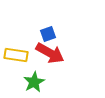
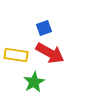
blue square: moved 4 px left, 6 px up
